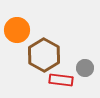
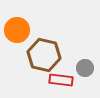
brown hexagon: rotated 16 degrees counterclockwise
